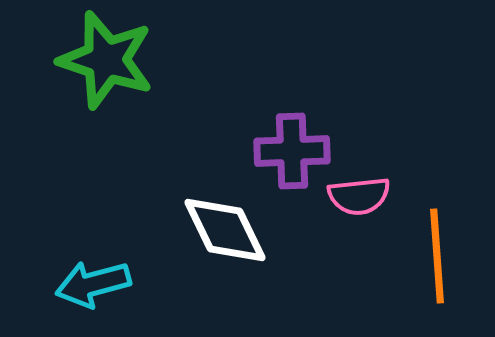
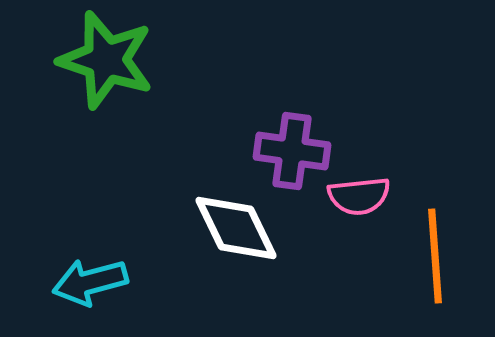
purple cross: rotated 10 degrees clockwise
white diamond: moved 11 px right, 2 px up
orange line: moved 2 px left
cyan arrow: moved 3 px left, 2 px up
